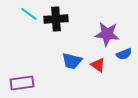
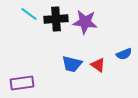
purple star: moved 22 px left, 12 px up
blue trapezoid: moved 3 px down
